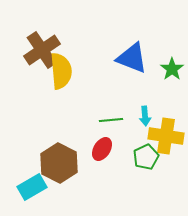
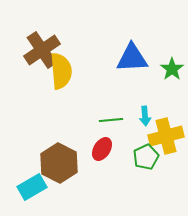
blue triangle: rotated 24 degrees counterclockwise
yellow cross: rotated 24 degrees counterclockwise
